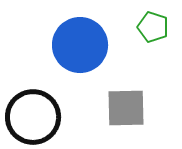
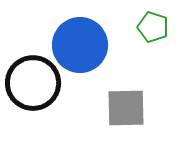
black circle: moved 34 px up
